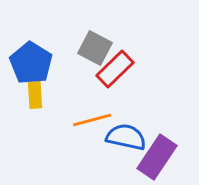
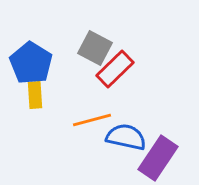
purple rectangle: moved 1 px right, 1 px down
